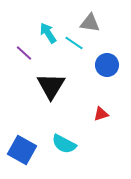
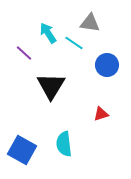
cyan semicircle: rotated 55 degrees clockwise
